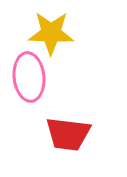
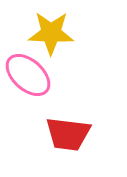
pink ellipse: moved 1 px left, 2 px up; rotated 42 degrees counterclockwise
